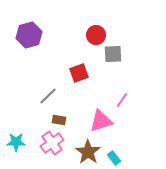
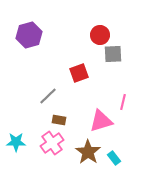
red circle: moved 4 px right
pink line: moved 1 px right, 2 px down; rotated 21 degrees counterclockwise
